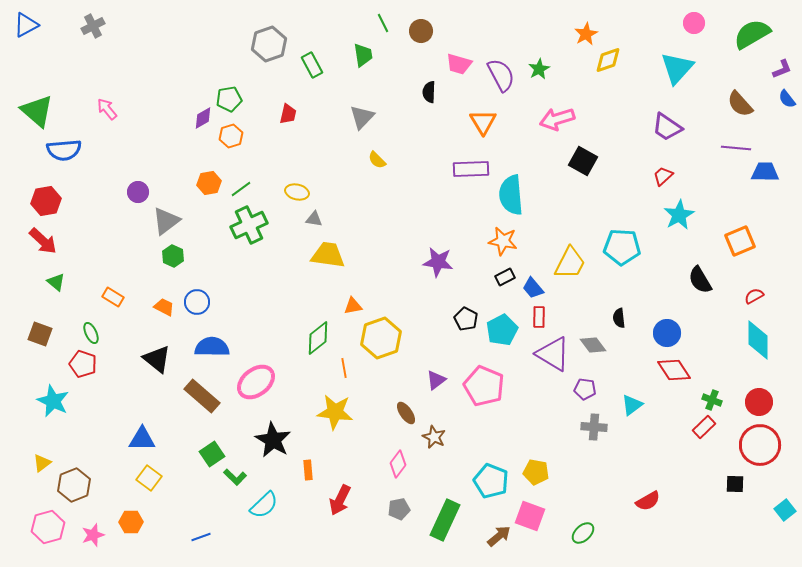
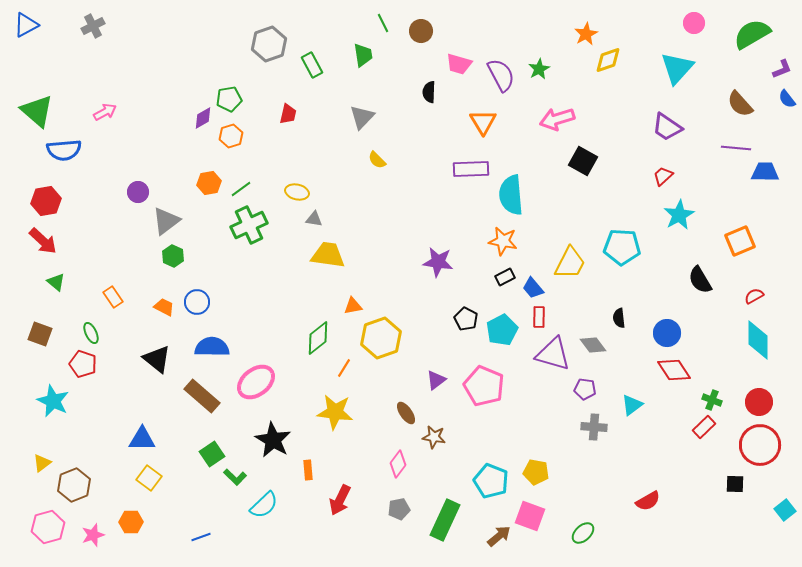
pink arrow at (107, 109): moved 2 px left, 3 px down; rotated 100 degrees clockwise
orange rectangle at (113, 297): rotated 25 degrees clockwise
purple triangle at (553, 354): rotated 15 degrees counterclockwise
orange line at (344, 368): rotated 42 degrees clockwise
brown star at (434, 437): rotated 15 degrees counterclockwise
